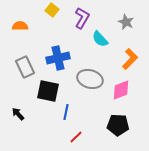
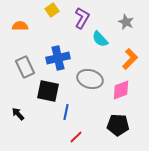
yellow square: rotated 16 degrees clockwise
